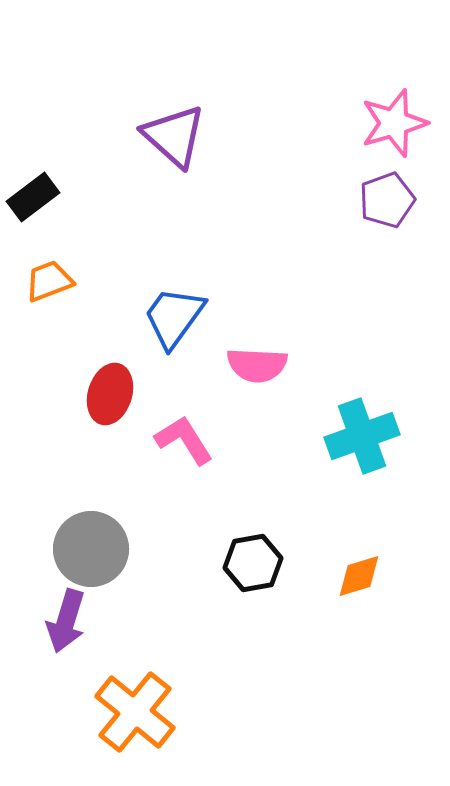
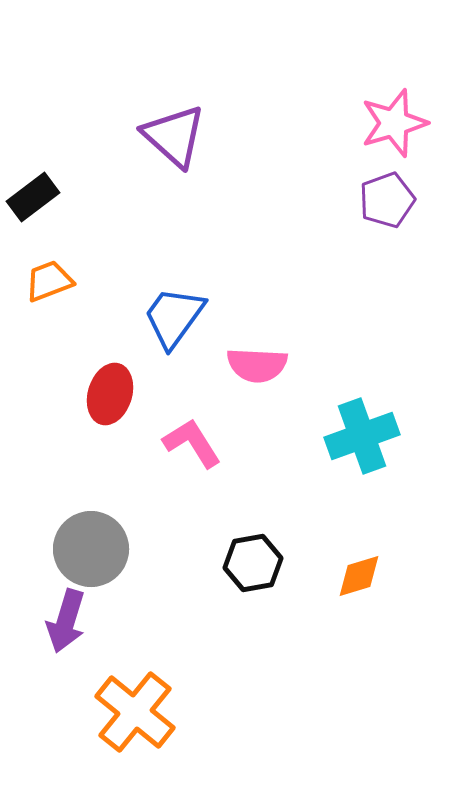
pink L-shape: moved 8 px right, 3 px down
